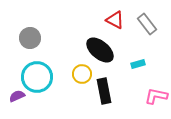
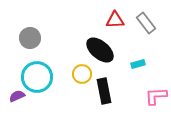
red triangle: rotated 30 degrees counterclockwise
gray rectangle: moved 1 px left, 1 px up
pink L-shape: rotated 15 degrees counterclockwise
